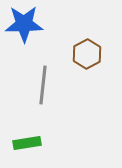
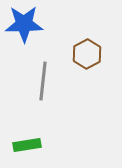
gray line: moved 4 px up
green rectangle: moved 2 px down
